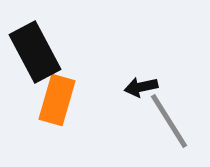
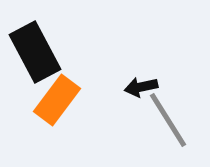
orange rectangle: rotated 21 degrees clockwise
gray line: moved 1 px left, 1 px up
